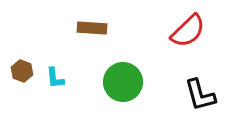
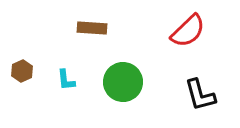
brown hexagon: rotated 15 degrees clockwise
cyan L-shape: moved 11 px right, 2 px down
